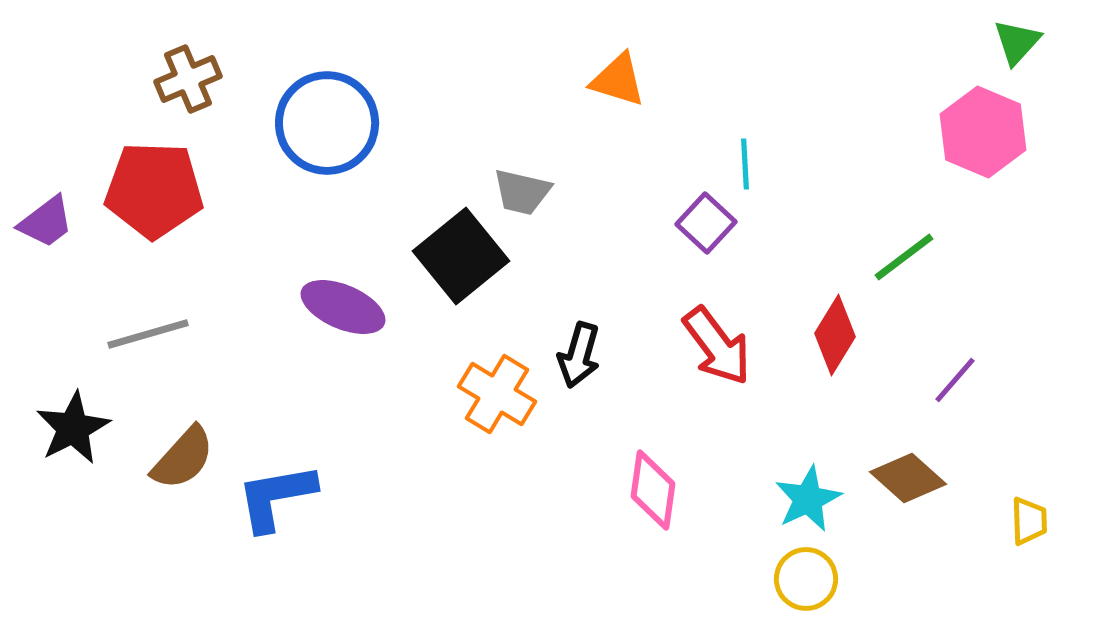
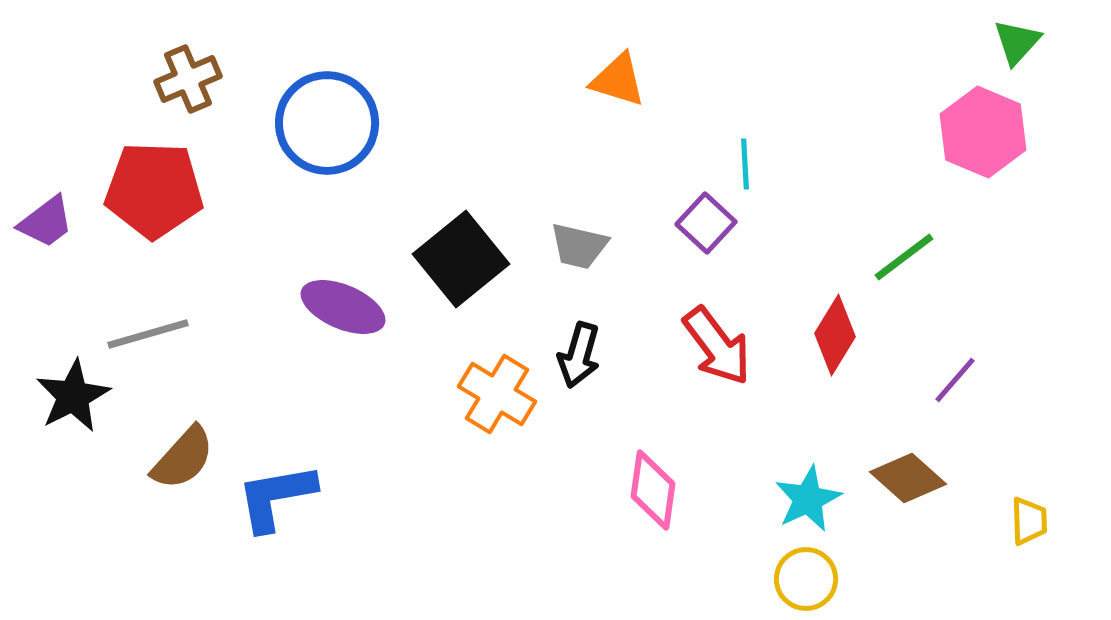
gray trapezoid: moved 57 px right, 54 px down
black square: moved 3 px down
black star: moved 32 px up
